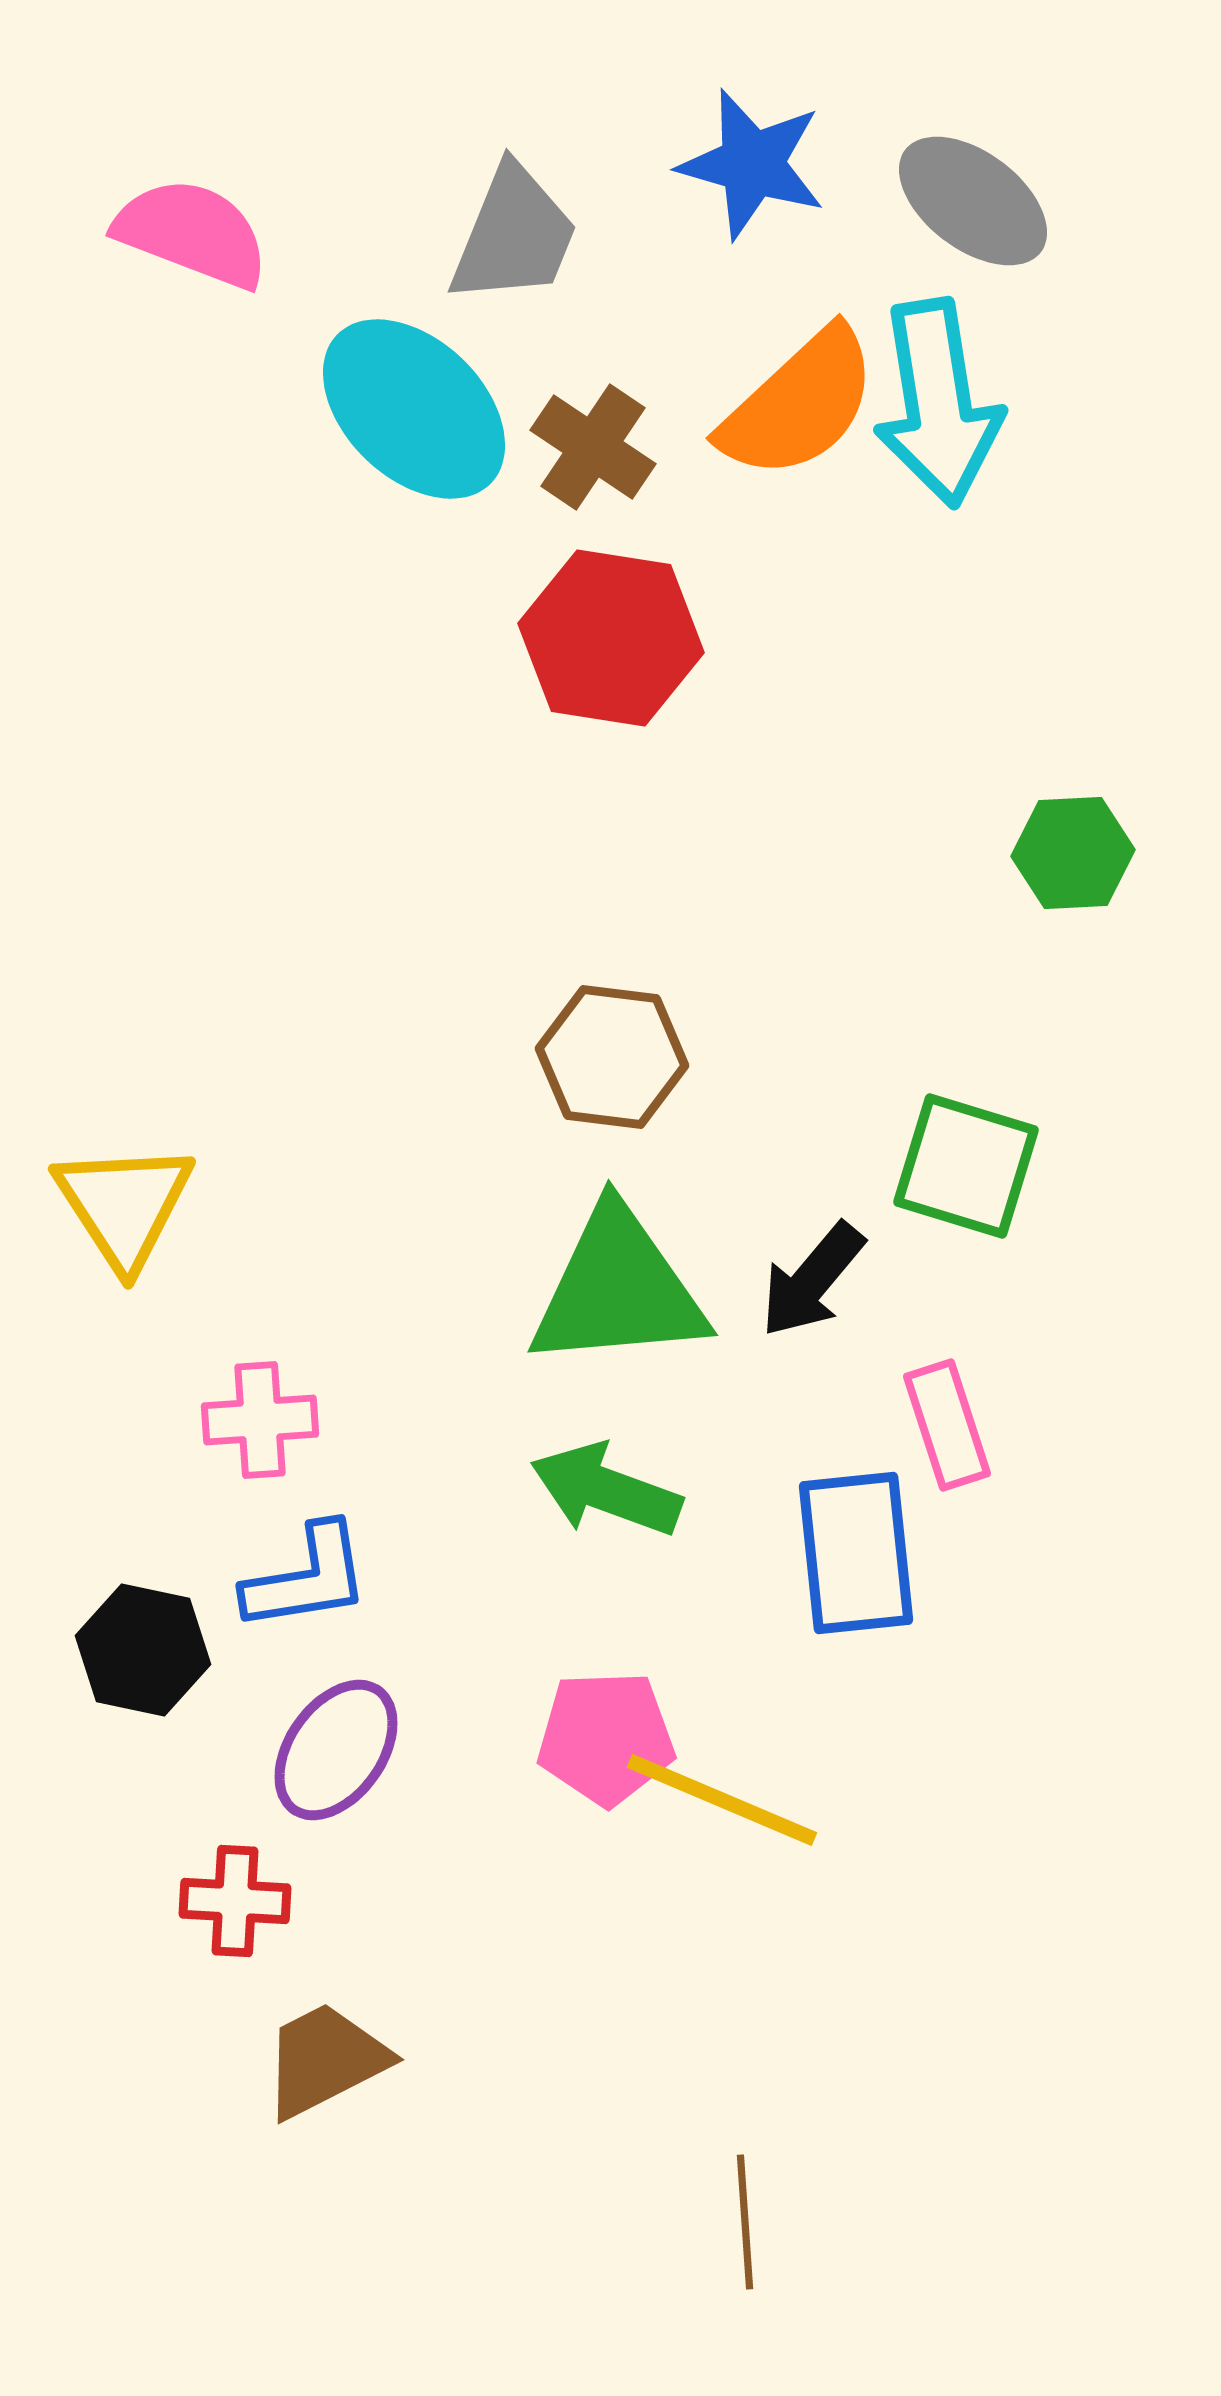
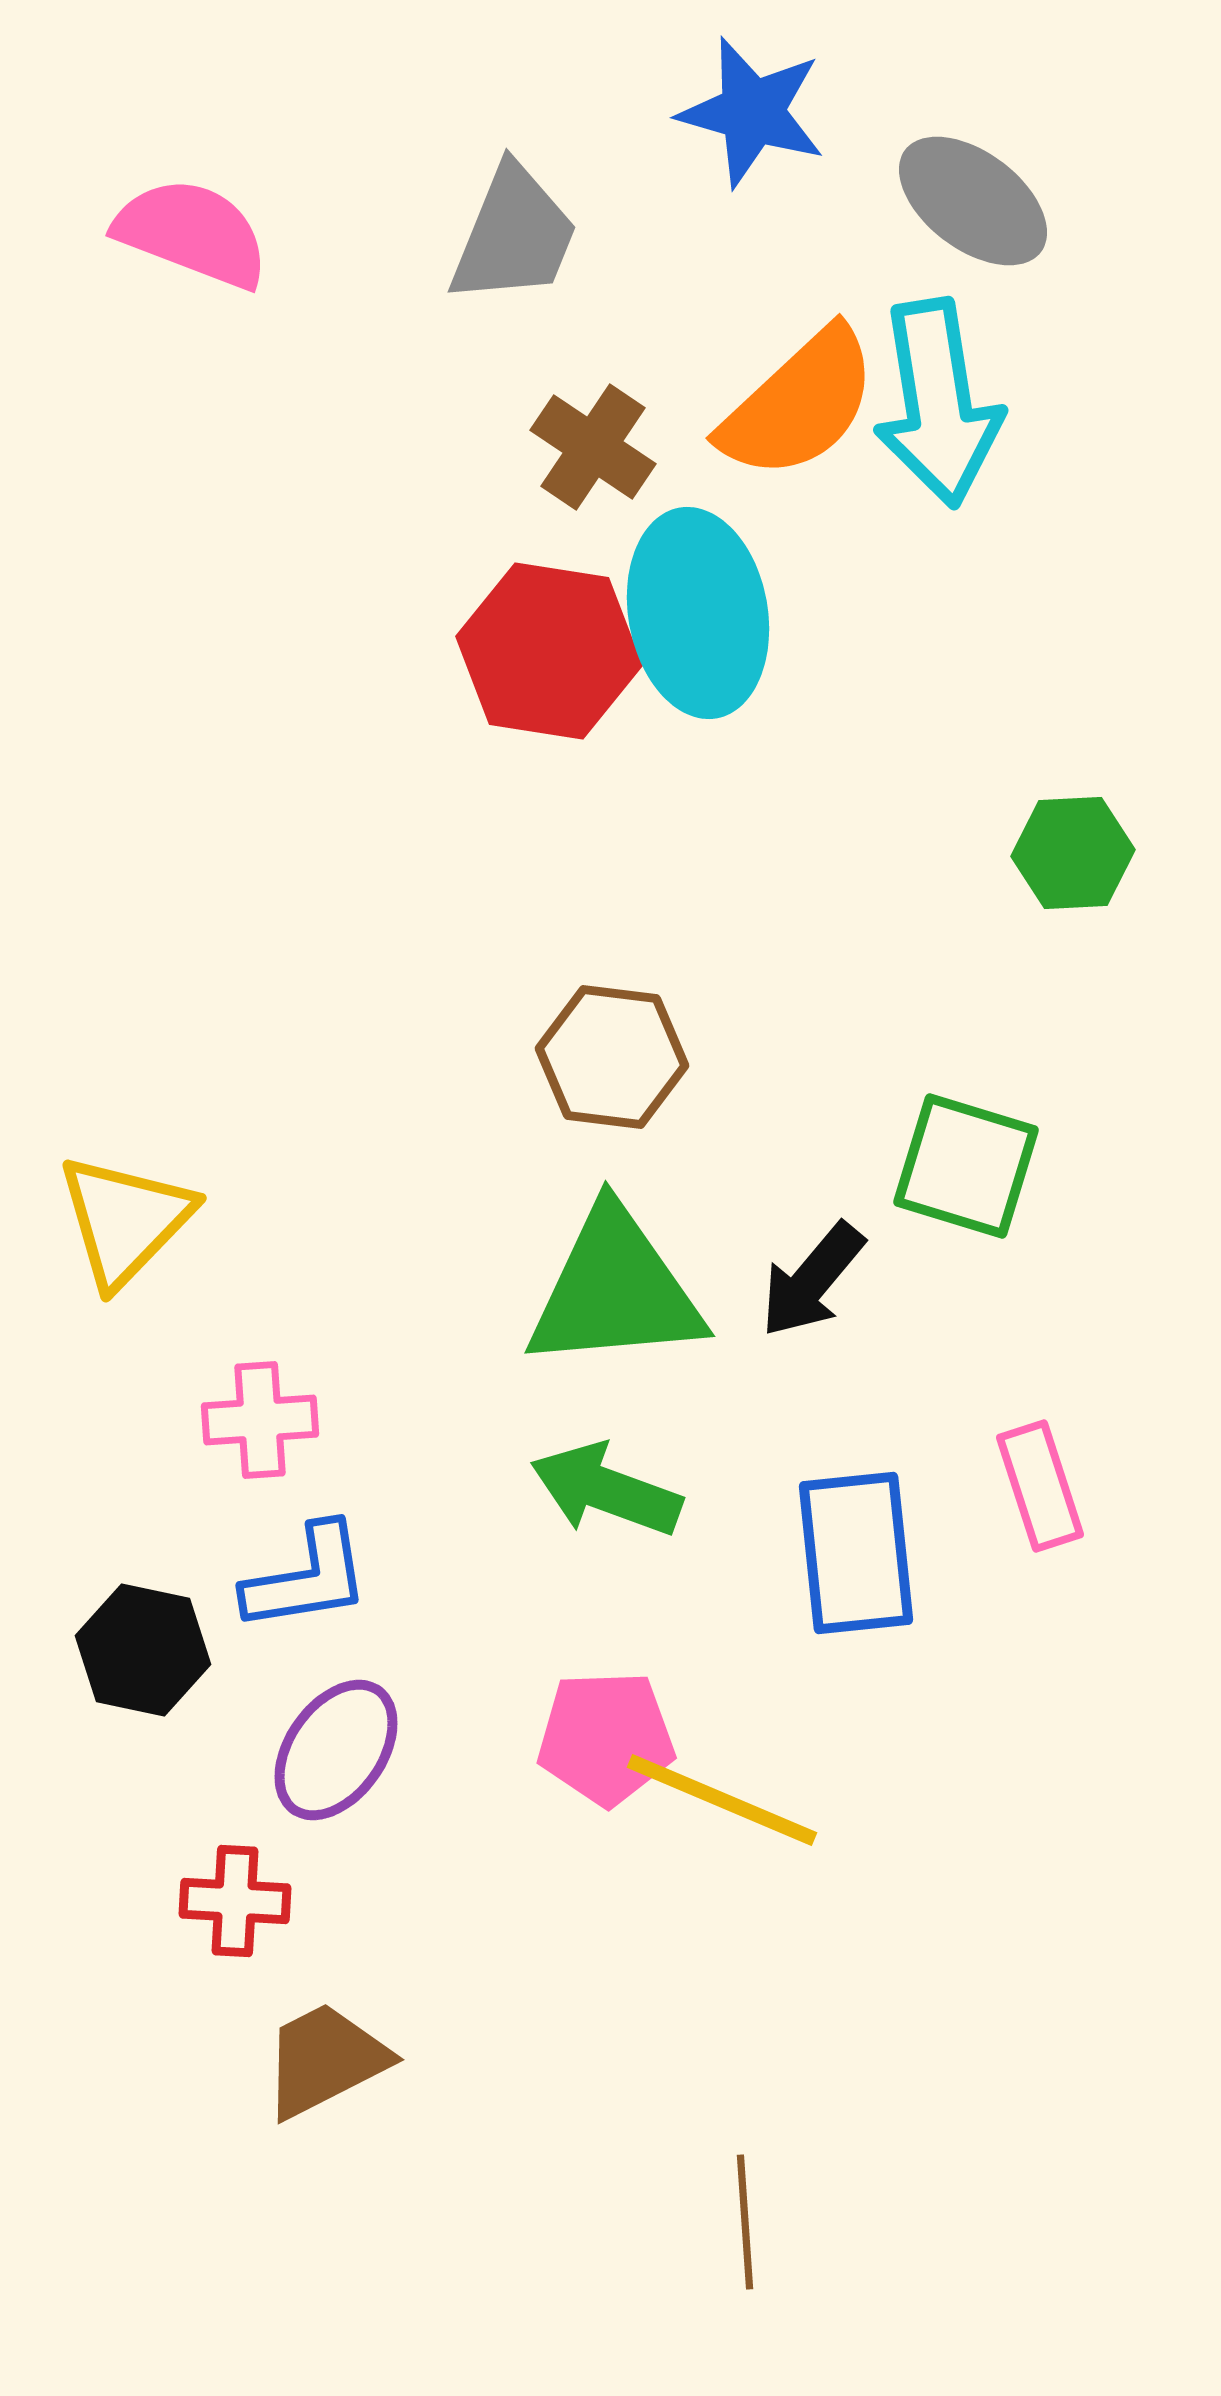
blue star: moved 52 px up
cyan ellipse: moved 284 px right, 204 px down; rotated 36 degrees clockwise
red hexagon: moved 62 px left, 13 px down
yellow triangle: moved 1 px right, 15 px down; rotated 17 degrees clockwise
green triangle: moved 3 px left, 1 px down
pink rectangle: moved 93 px right, 61 px down
